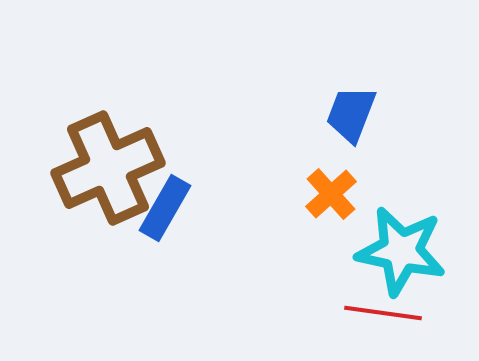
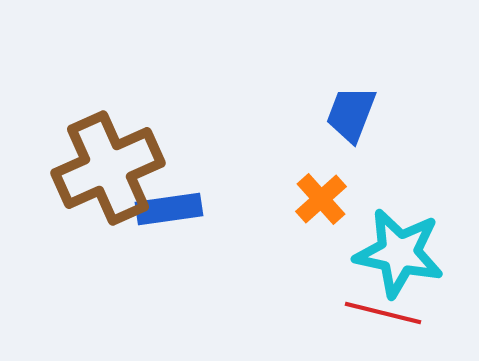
orange cross: moved 10 px left, 5 px down
blue rectangle: moved 4 px right, 1 px down; rotated 52 degrees clockwise
cyan star: moved 2 px left, 2 px down
red line: rotated 6 degrees clockwise
